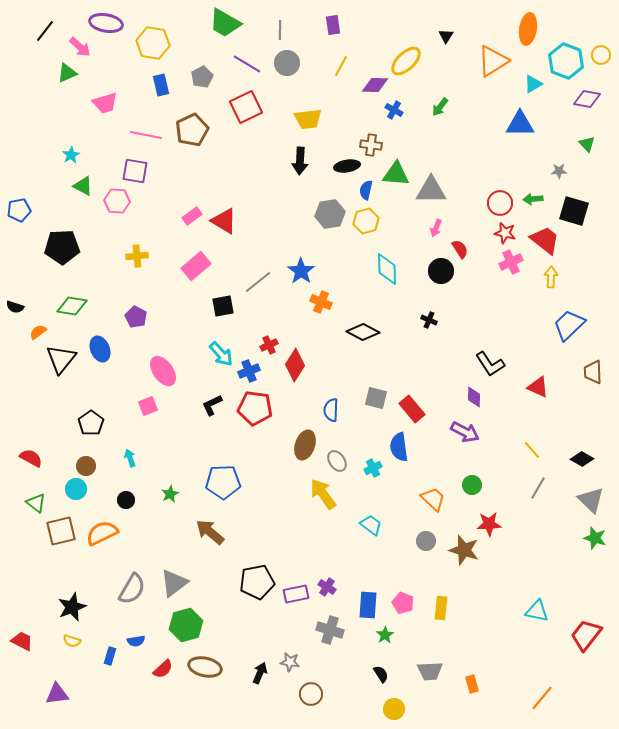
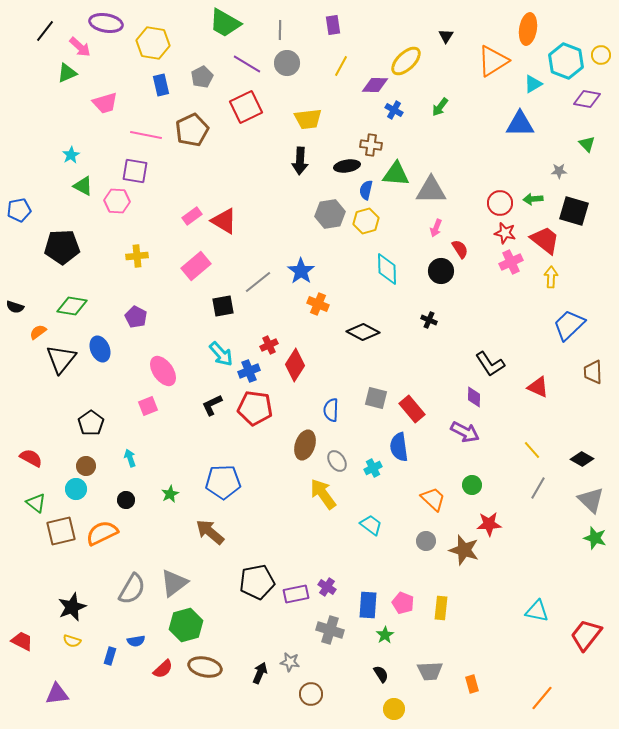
orange cross at (321, 302): moved 3 px left, 2 px down
